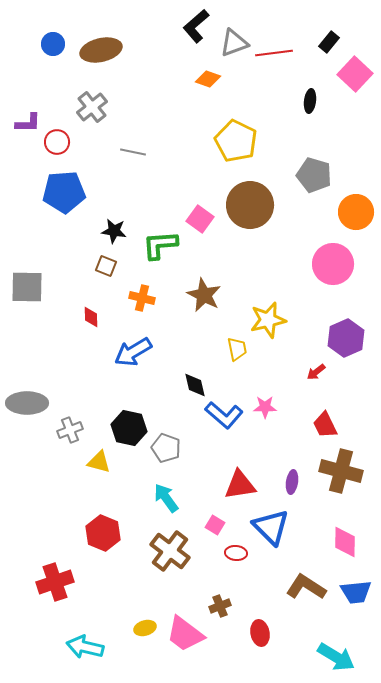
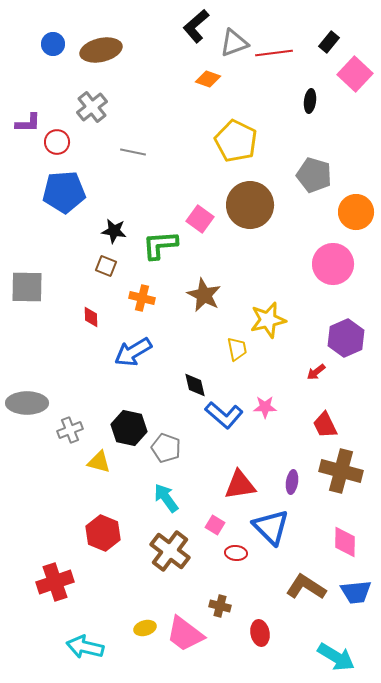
brown cross at (220, 606): rotated 35 degrees clockwise
